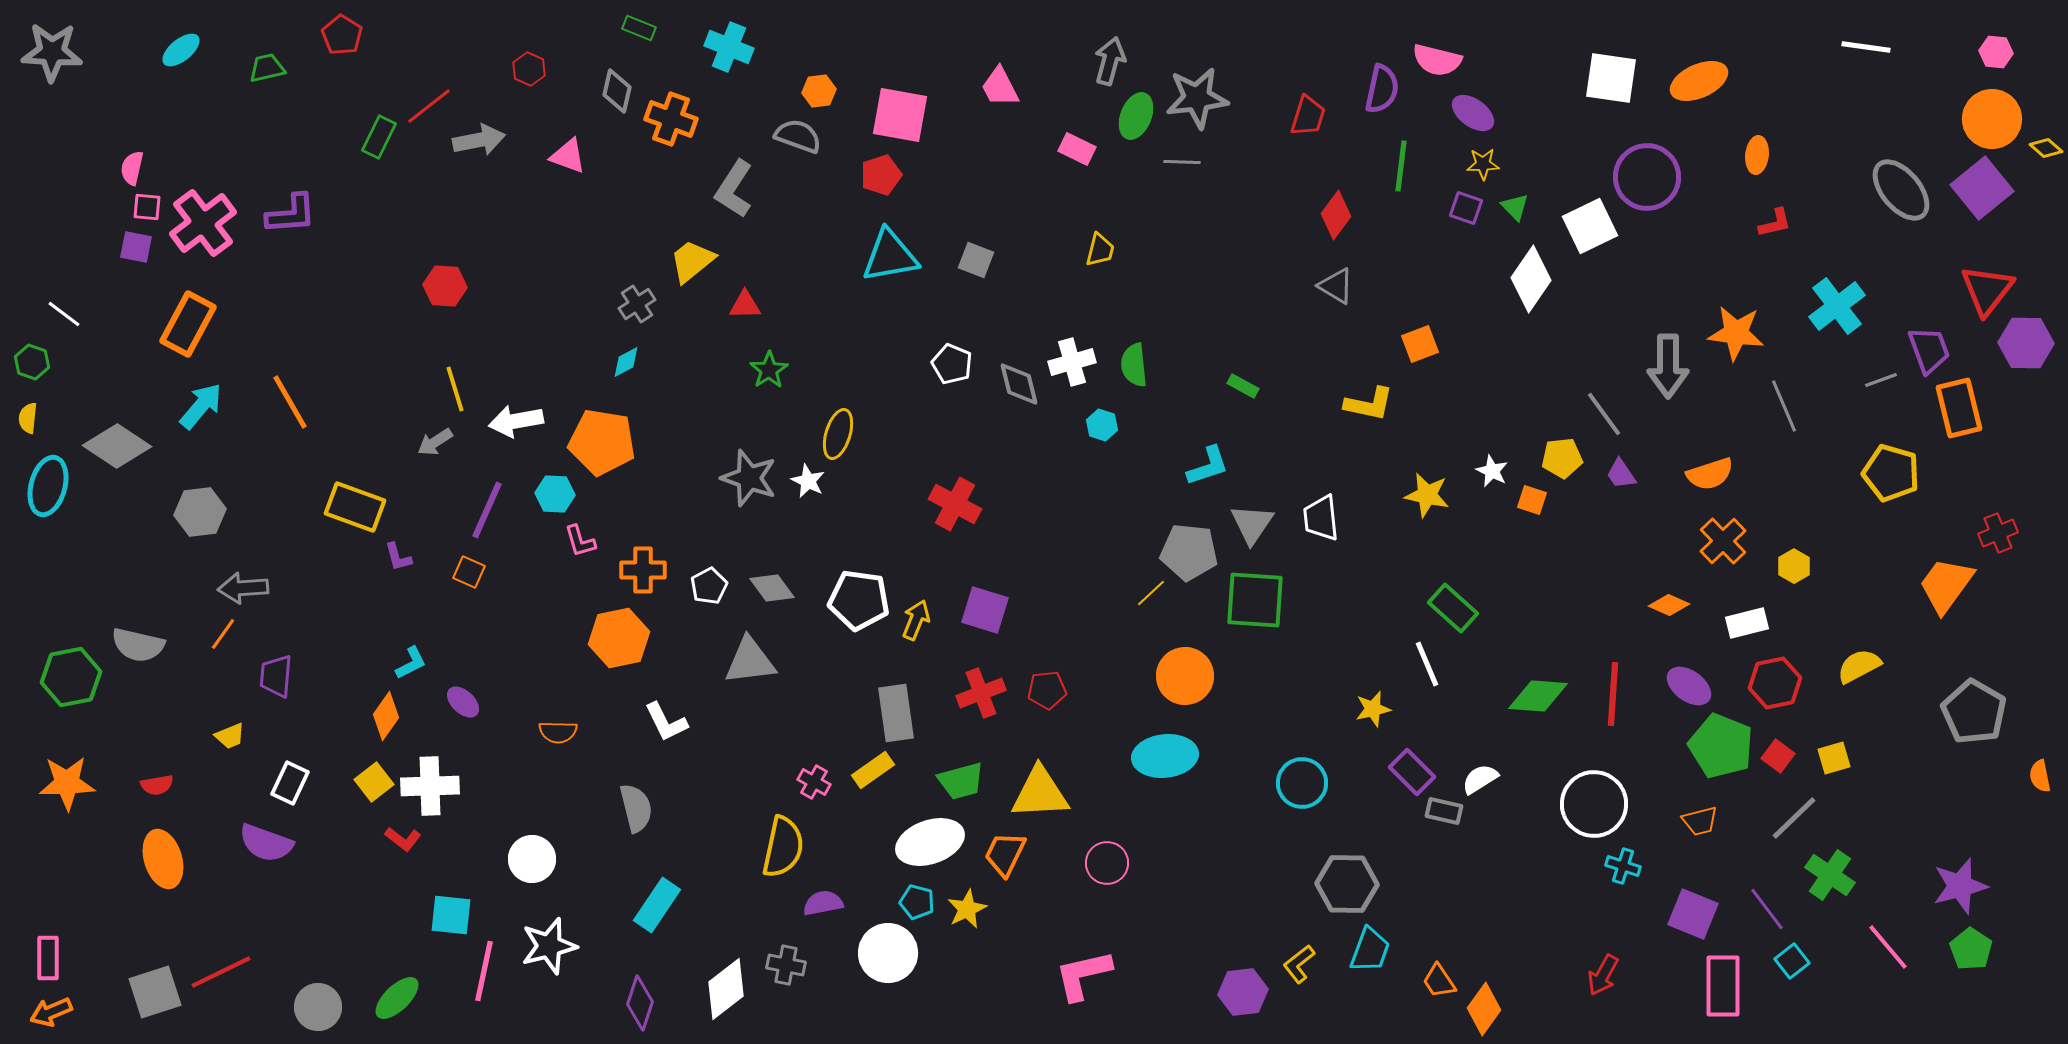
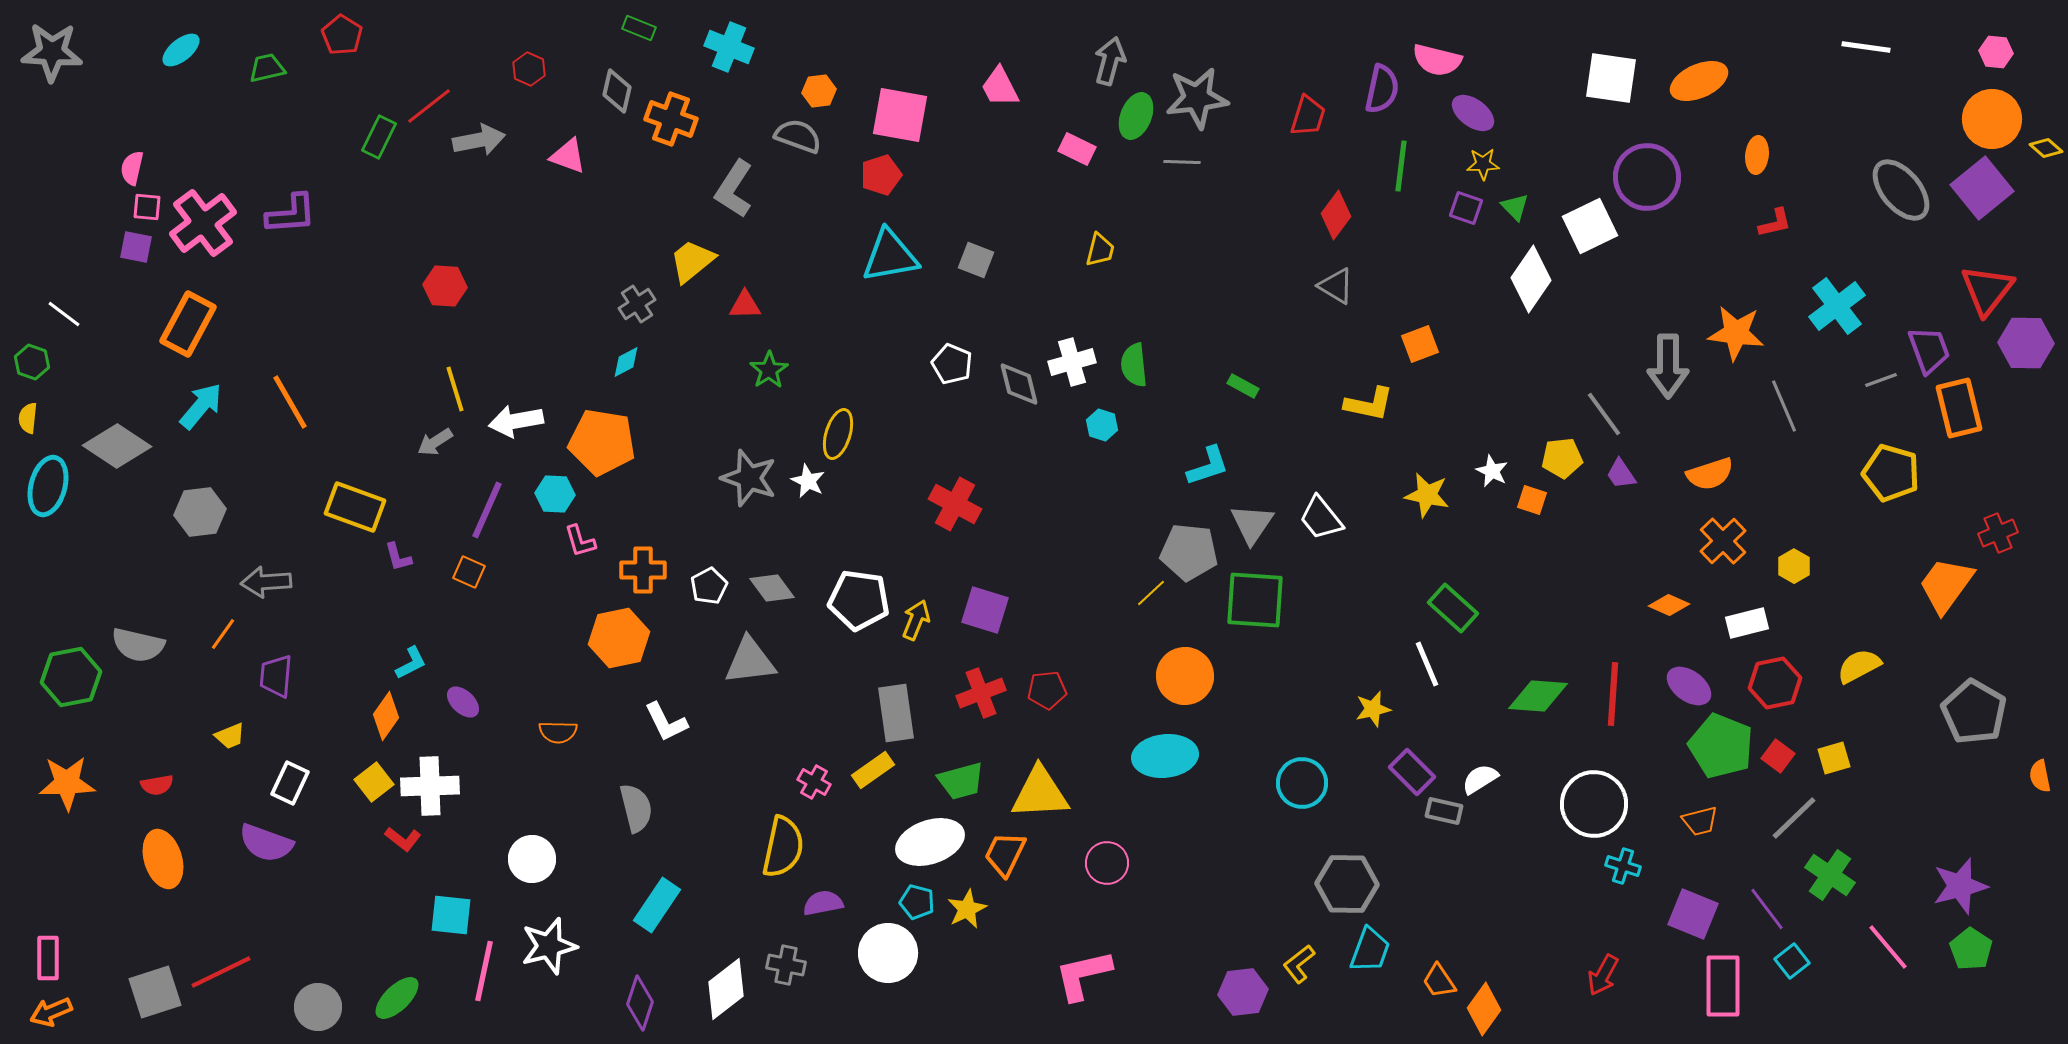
white trapezoid at (1321, 518): rotated 33 degrees counterclockwise
gray arrow at (243, 588): moved 23 px right, 6 px up
